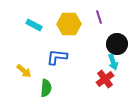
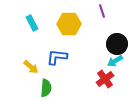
purple line: moved 3 px right, 6 px up
cyan rectangle: moved 2 px left, 2 px up; rotated 35 degrees clockwise
cyan arrow: moved 2 px right, 1 px up; rotated 77 degrees clockwise
yellow arrow: moved 7 px right, 4 px up
